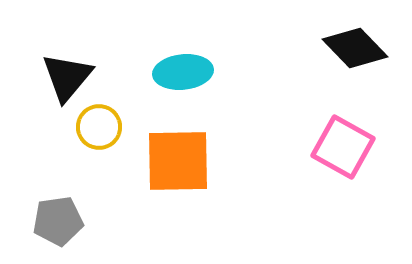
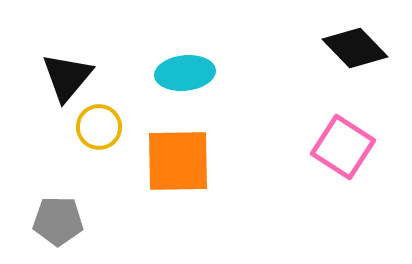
cyan ellipse: moved 2 px right, 1 px down
pink square: rotated 4 degrees clockwise
gray pentagon: rotated 9 degrees clockwise
